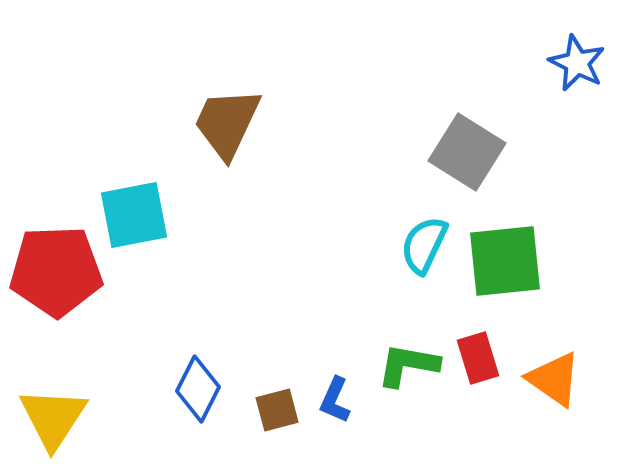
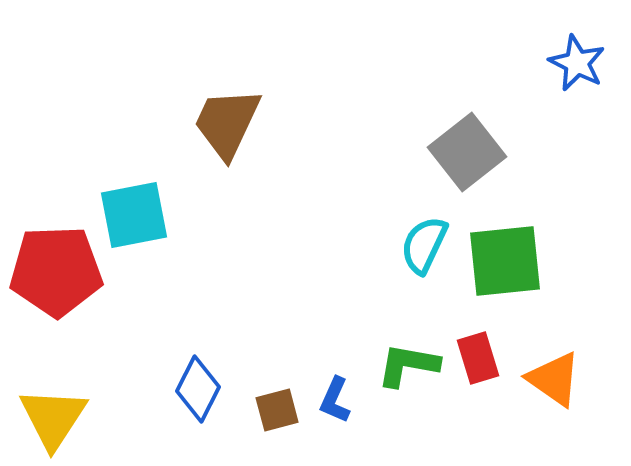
gray square: rotated 20 degrees clockwise
